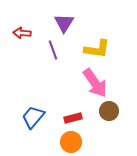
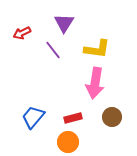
red arrow: rotated 30 degrees counterclockwise
purple line: rotated 18 degrees counterclockwise
pink arrow: rotated 44 degrees clockwise
brown circle: moved 3 px right, 6 px down
orange circle: moved 3 px left
